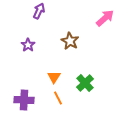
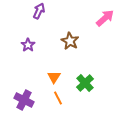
purple cross: rotated 24 degrees clockwise
